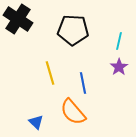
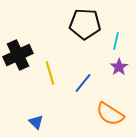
black cross: moved 36 px down; rotated 32 degrees clockwise
black pentagon: moved 12 px right, 6 px up
cyan line: moved 3 px left
blue line: rotated 50 degrees clockwise
orange semicircle: moved 37 px right, 2 px down; rotated 16 degrees counterclockwise
